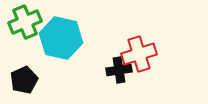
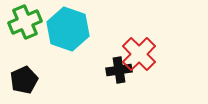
cyan hexagon: moved 7 px right, 9 px up; rotated 6 degrees clockwise
red cross: rotated 28 degrees counterclockwise
